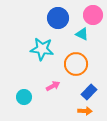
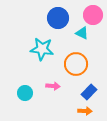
cyan triangle: moved 1 px up
pink arrow: rotated 32 degrees clockwise
cyan circle: moved 1 px right, 4 px up
